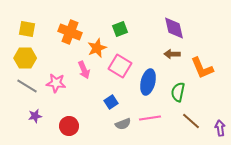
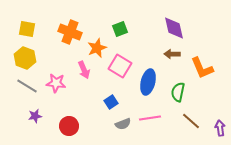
yellow hexagon: rotated 20 degrees clockwise
